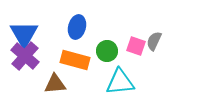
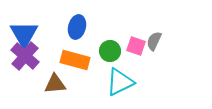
green circle: moved 3 px right
cyan triangle: rotated 20 degrees counterclockwise
